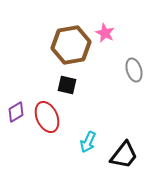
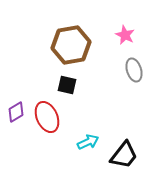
pink star: moved 20 px right, 2 px down
cyan arrow: rotated 140 degrees counterclockwise
